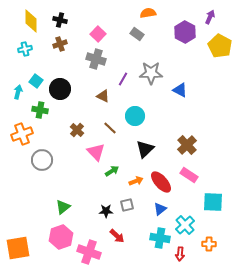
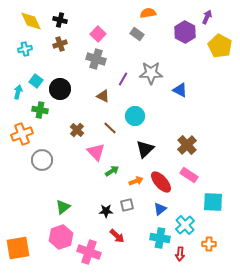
purple arrow at (210, 17): moved 3 px left
yellow diamond at (31, 21): rotated 25 degrees counterclockwise
